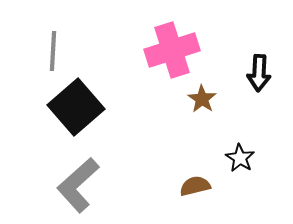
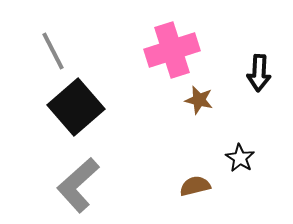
gray line: rotated 30 degrees counterclockwise
brown star: moved 3 px left, 1 px down; rotated 20 degrees counterclockwise
